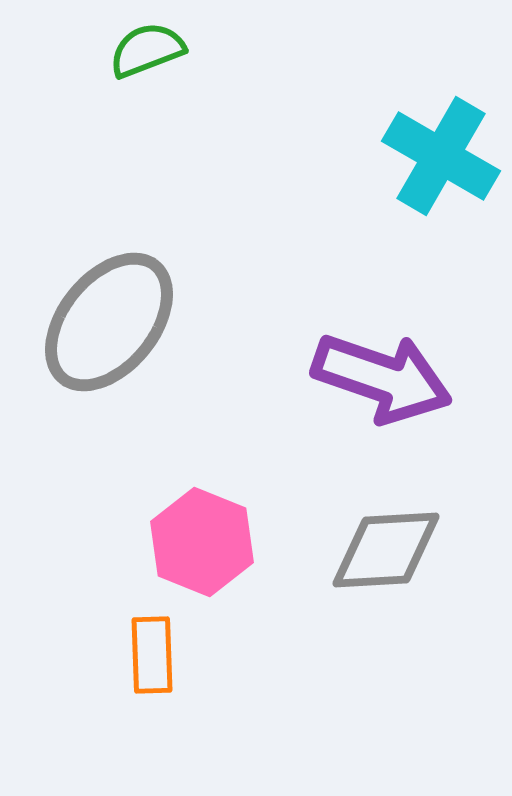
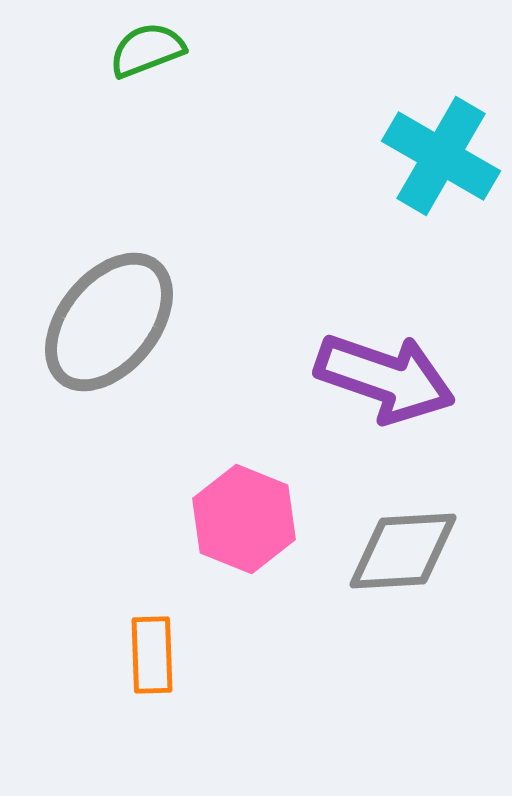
purple arrow: moved 3 px right
pink hexagon: moved 42 px right, 23 px up
gray diamond: moved 17 px right, 1 px down
